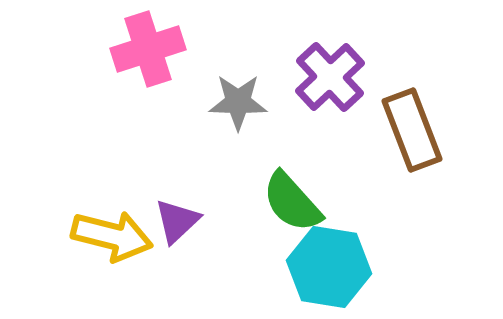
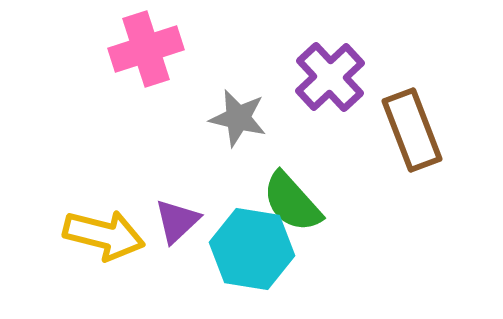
pink cross: moved 2 px left
gray star: moved 16 px down; rotated 12 degrees clockwise
yellow arrow: moved 8 px left, 1 px up
cyan hexagon: moved 77 px left, 18 px up
